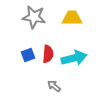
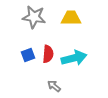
yellow trapezoid: moved 1 px left
